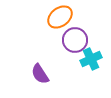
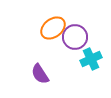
orange ellipse: moved 7 px left, 11 px down
purple circle: moved 3 px up
